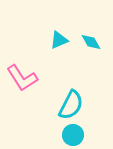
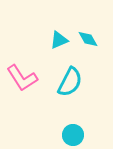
cyan diamond: moved 3 px left, 3 px up
cyan semicircle: moved 1 px left, 23 px up
